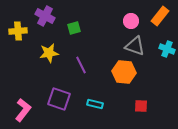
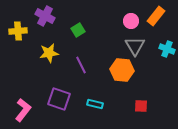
orange rectangle: moved 4 px left
green square: moved 4 px right, 2 px down; rotated 16 degrees counterclockwise
gray triangle: rotated 40 degrees clockwise
orange hexagon: moved 2 px left, 2 px up
